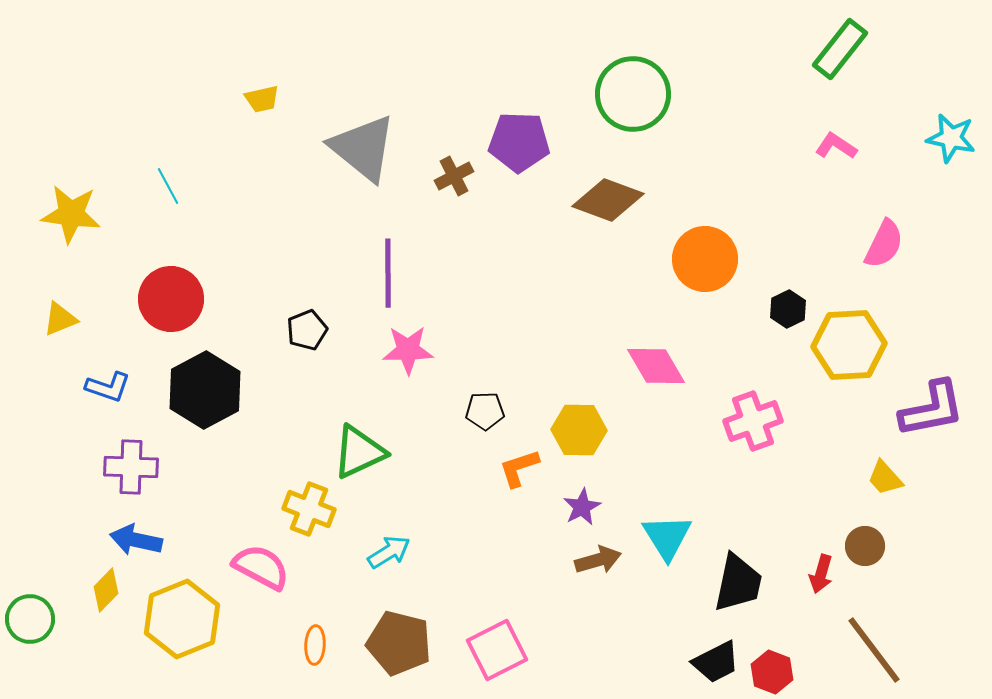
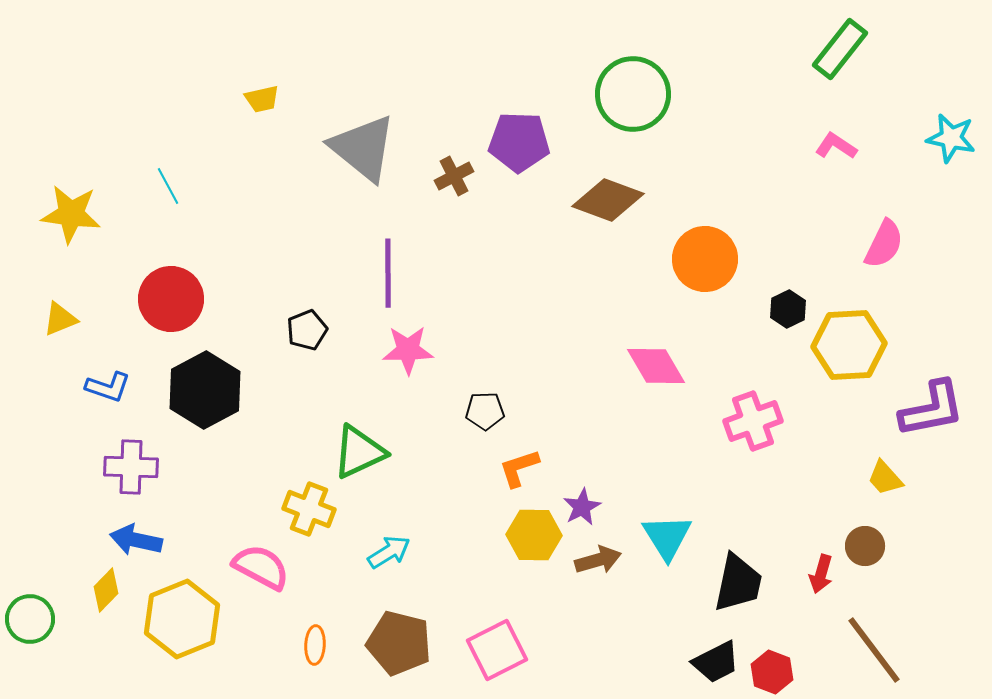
yellow hexagon at (579, 430): moved 45 px left, 105 px down
